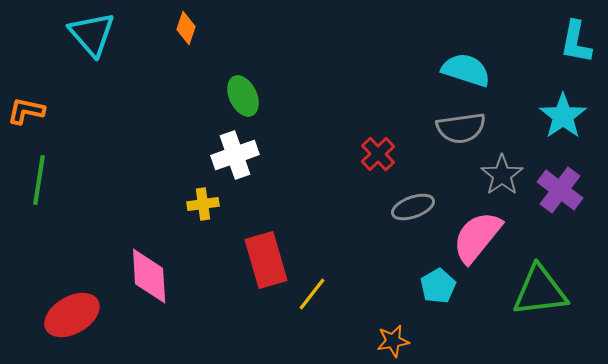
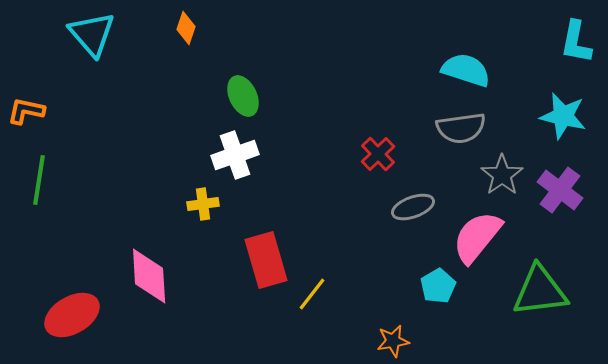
cyan star: rotated 24 degrees counterclockwise
